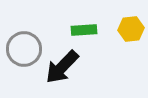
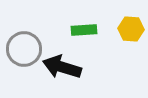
yellow hexagon: rotated 10 degrees clockwise
black arrow: rotated 63 degrees clockwise
